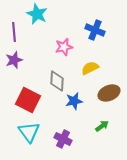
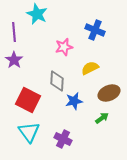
purple star: rotated 18 degrees counterclockwise
green arrow: moved 8 px up
